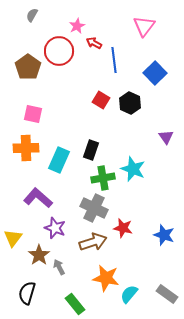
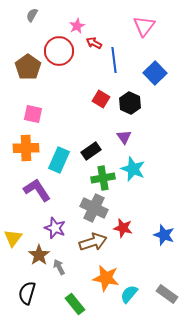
red square: moved 1 px up
purple triangle: moved 42 px left
black rectangle: moved 1 px down; rotated 36 degrees clockwise
purple L-shape: moved 1 px left, 8 px up; rotated 16 degrees clockwise
